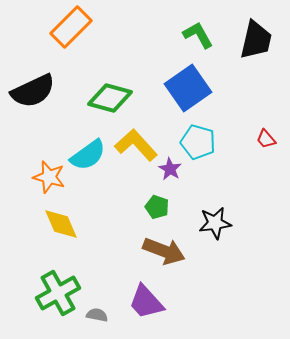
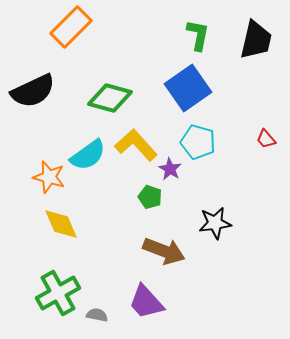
green L-shape: rotated 40 degrees clockwise
green pentagon: moved 7 px left, 10 px up
